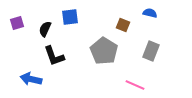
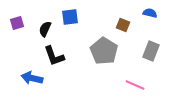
blue arrow: moved 1 px right, 1 px up
